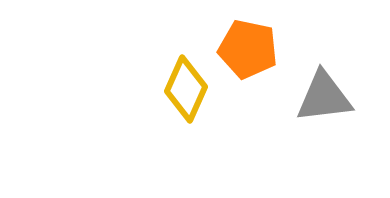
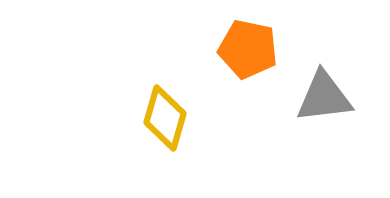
yellow diamond: moved 21 px left, 29 px down; rotated 8 degrees counterclockwise
